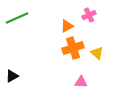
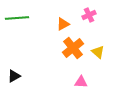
green line: rotated 20 degrees clockwise
orange triangle: moved 4 px left, 2 px up
orange cross: rotated 20 degrees counterclockwise
yellow triangle: moved 1 px right, 1 px up
black triangle: moved 2 px right
